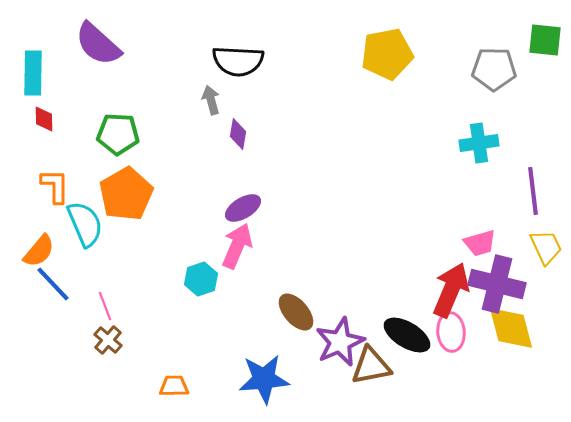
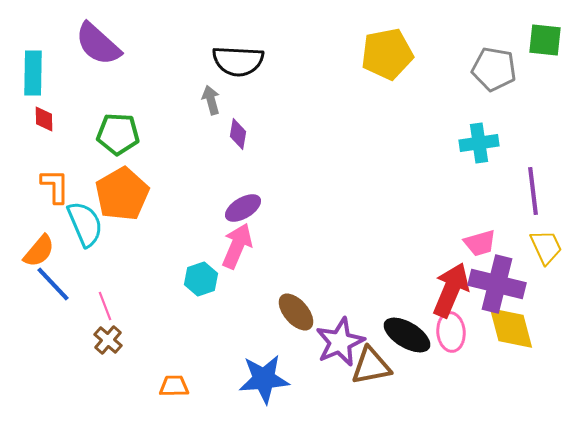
gray pentagon: rotated 9 degrees clockwise
orange pentagon: moved 4 px left
